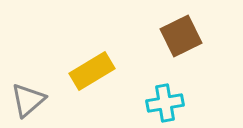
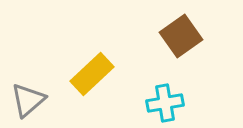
brown square: rotated 9 degrees counterclockwise
yellow rectangle: moved 3 px down; rotated 12 degrees counterclockwise
